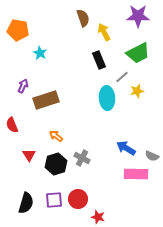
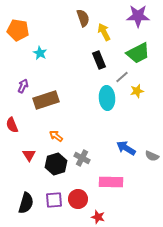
pink rectangle: moved 25 px left, 8 px down
